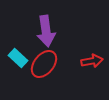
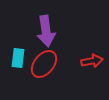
cyan rectangle: rotated 54 degrees clockwise
